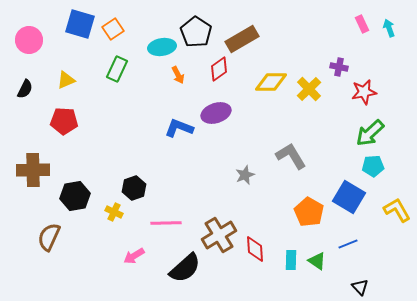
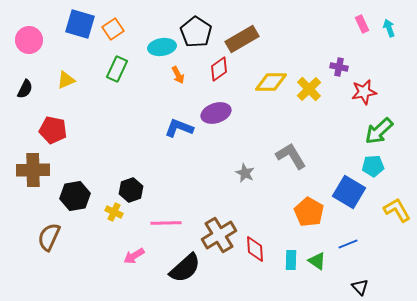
red pentagon at (64, 121): moved 11 px left, 9 px down; rotated 8 degrees clockwise
green arrow at (370, 133): moved 9 px right, 2 px up
gray star at (245, 175): moved 2 px up; rotated 24 degrees counterclockwise
black hexagon at (134, 188): moved 3 px left, 2 px down
blue square at (349, 197): moved 5 px up
